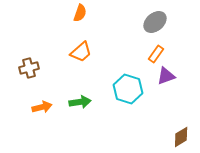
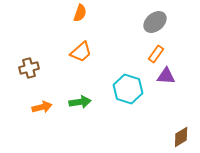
purple triangle: rotated 24 degrees clockwise
